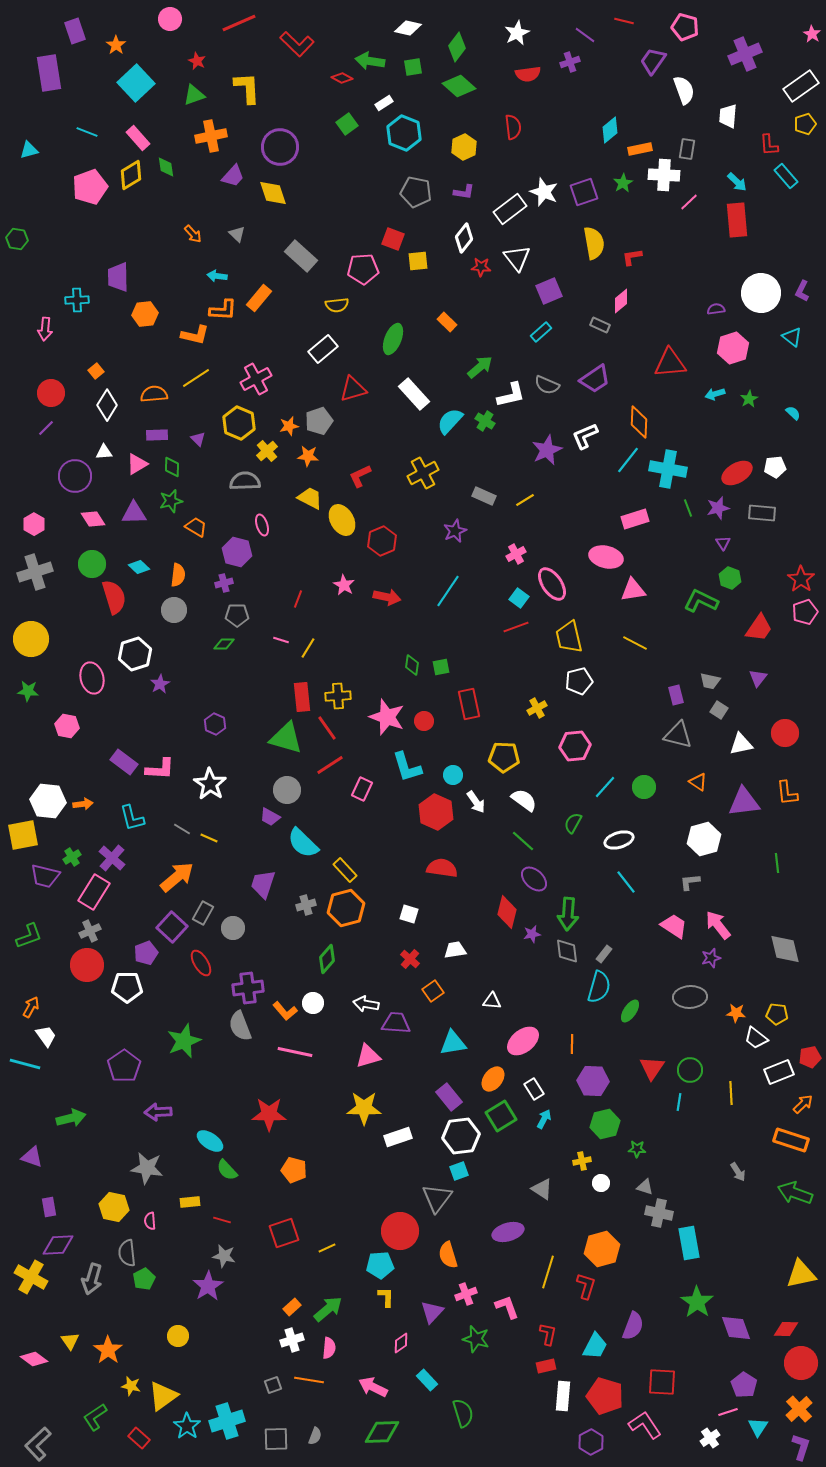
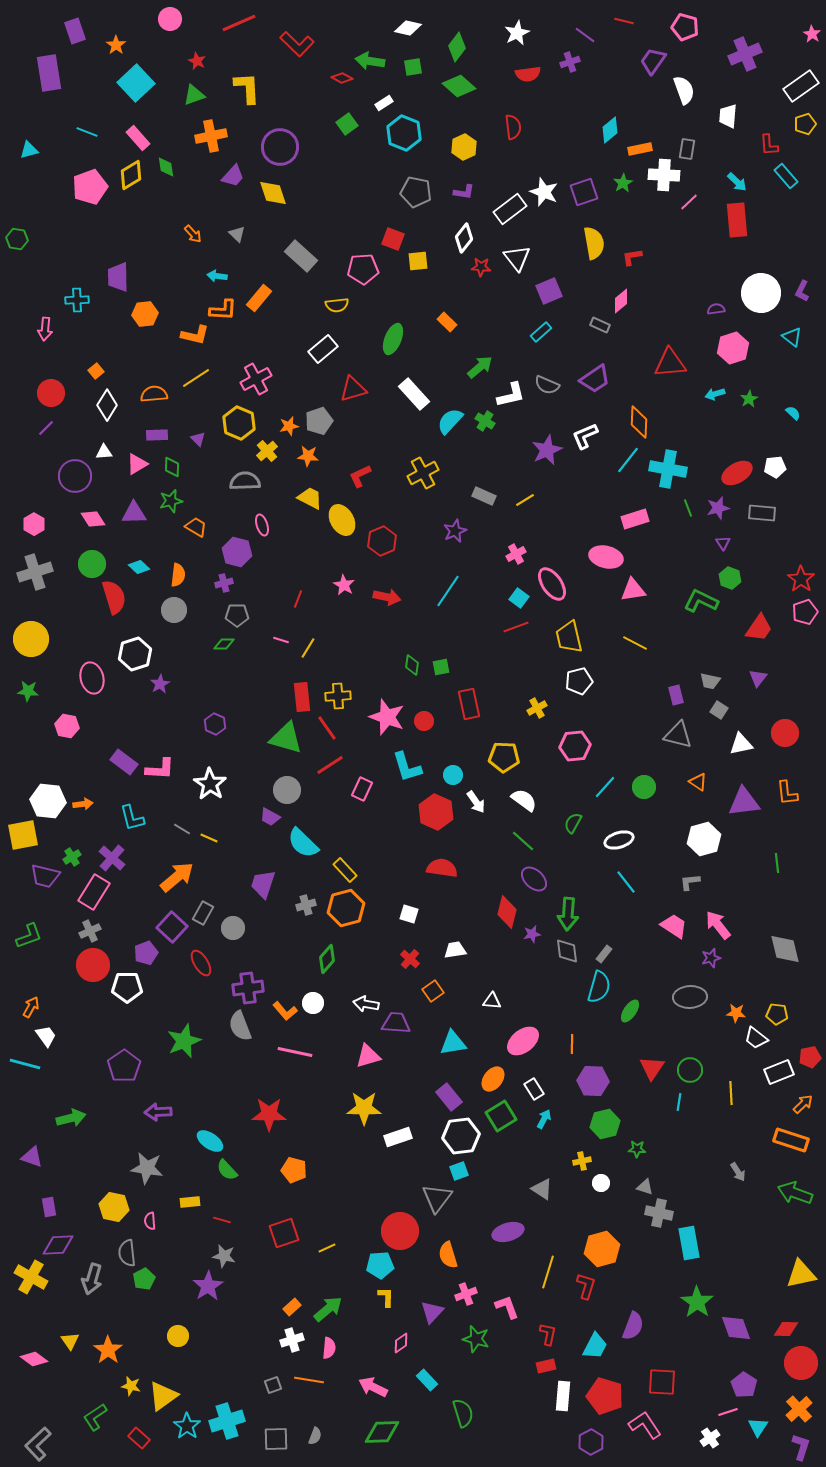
red circle at (87, 965): moved 6 px right
